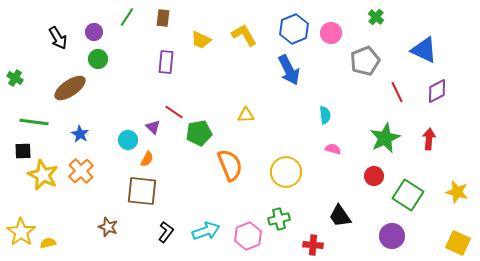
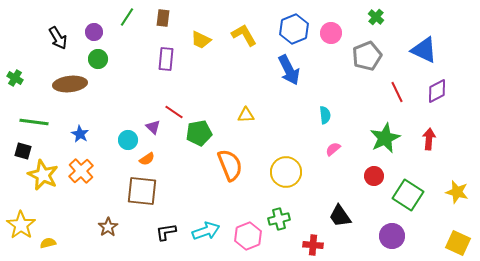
gray pentagon at (365, 61): moved 2 px right, 5 px up
purple rectangle at (166, 62): moved 3 px up
brown ellipse at (70, 88): moved 4 px up; rotated 28 degrees clockwise
pink semicircle at (333, 149): rotated 56 degrees counterclockwise
black square at (23, 151): rotated 18 degrees clockwise
orange semicircle at (147, 159): rotated 28 degrees clockwise
brown star at (108, 227): rotated 18 degrees clockwise
yellow star at (21, 232): moved 7 px up
black L-shape at (166, 232): rotated 135 degrees counterclockwise
